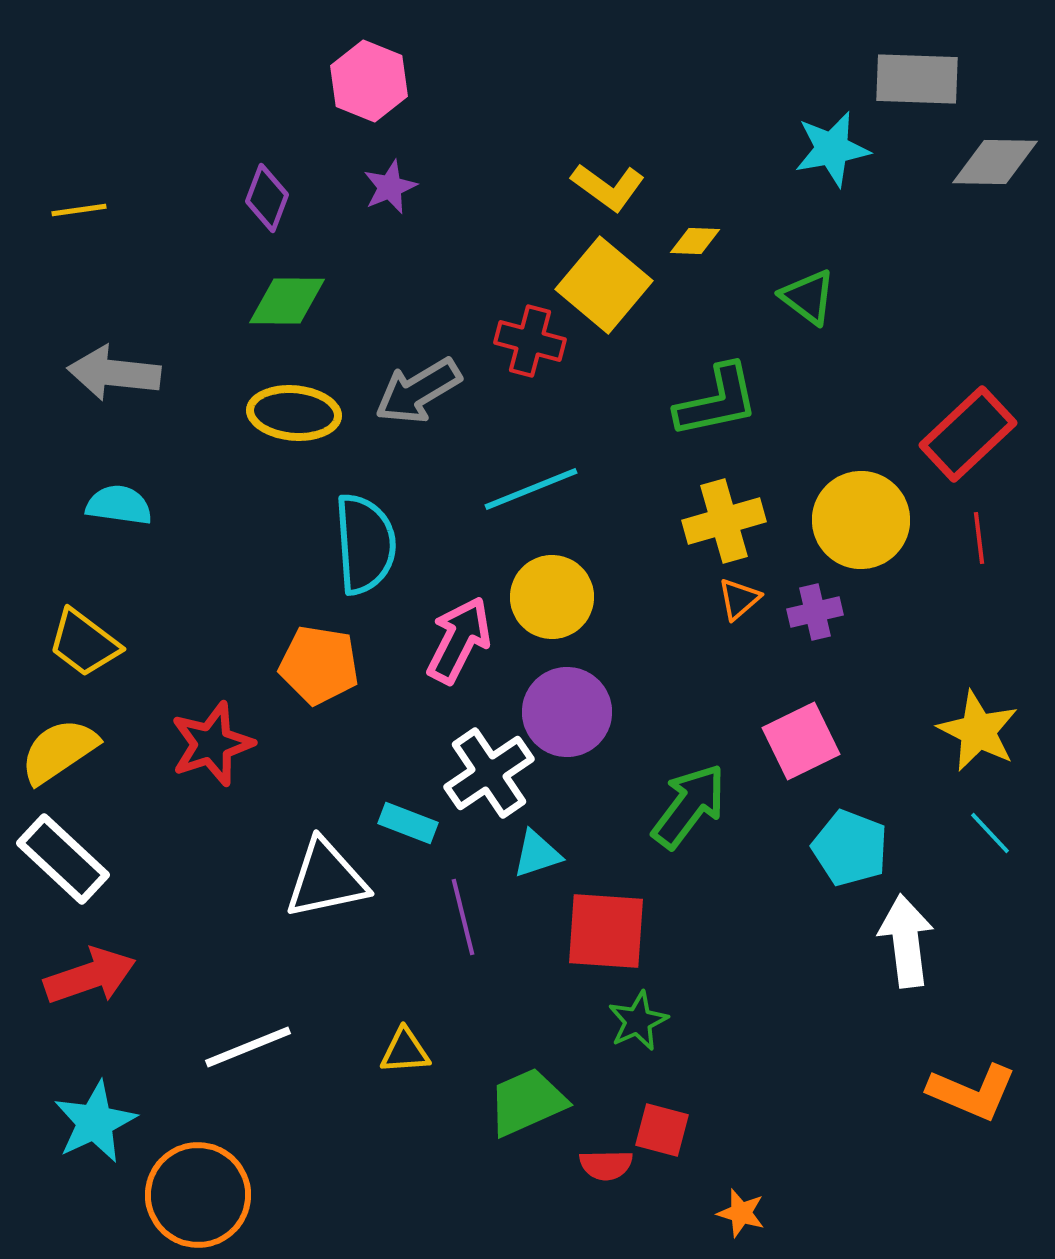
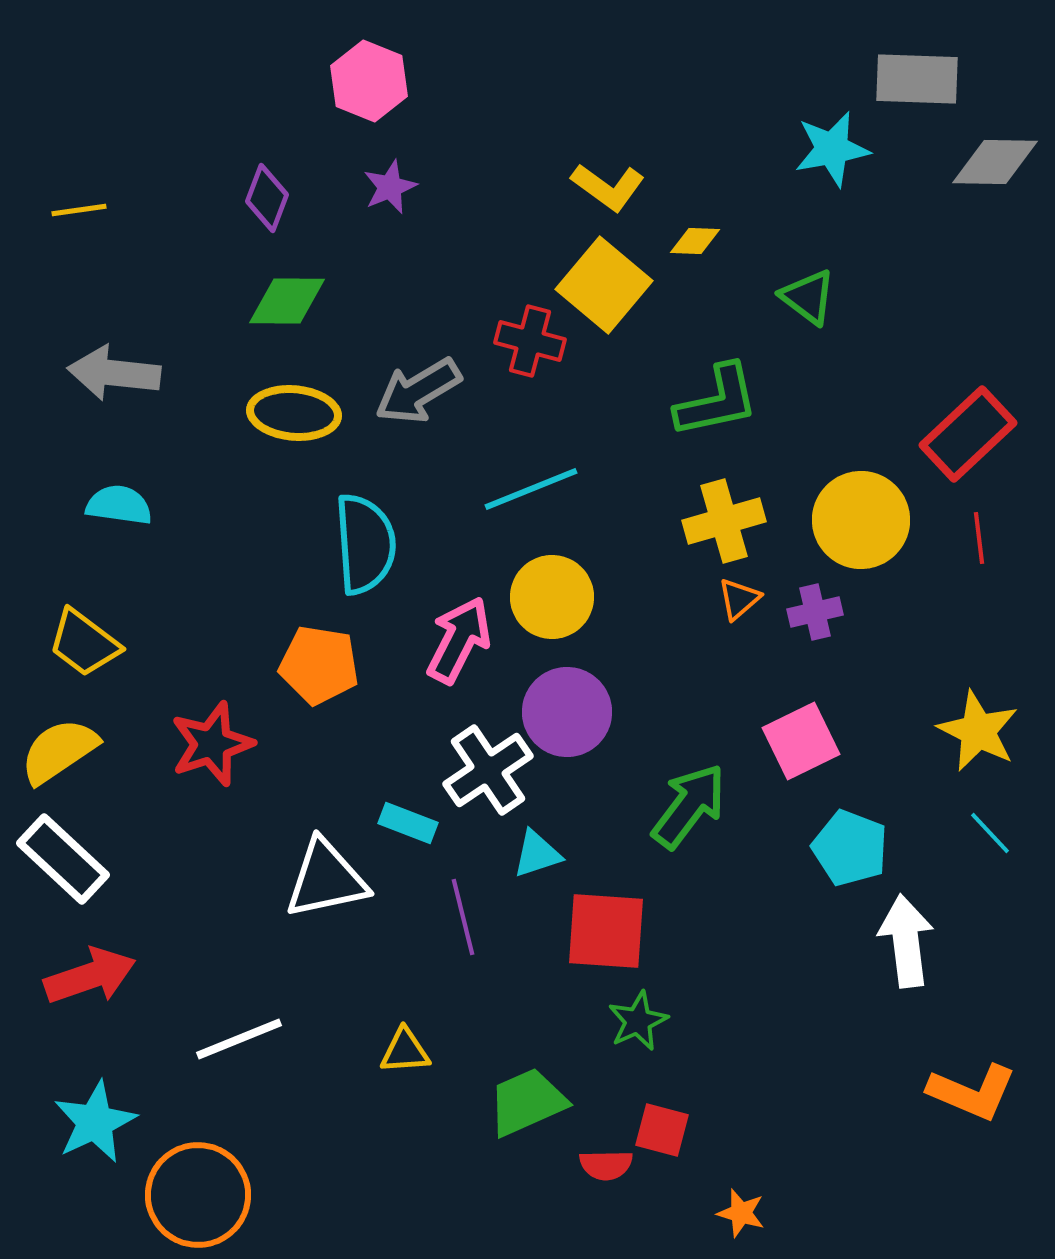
white cross at (489, 773): moved 1 px left, 3 px up
white line at (248, 1047): moved 9 px left, 8 px up
